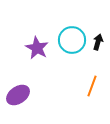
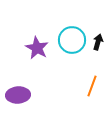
purple ellipse: rotated 30 degrees clockwise
